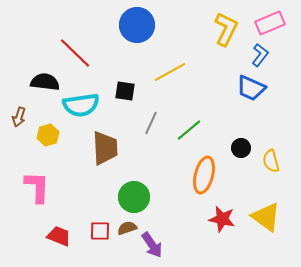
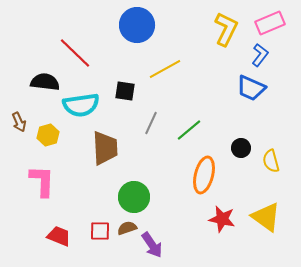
yellow line: moved 5 px left, 3 px up
brown arrow: moved 5 px down; rotated 42 degrees counterclockwise
pink L-shape: moved 5 px right, 6 px up
